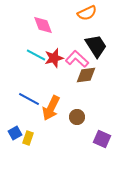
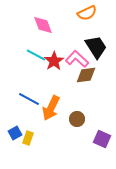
black trapezoid: moved 1 px down
red star: moved 3 px down; rotated 18 degrees counterclockwise
brown circle: moved 2 px down
